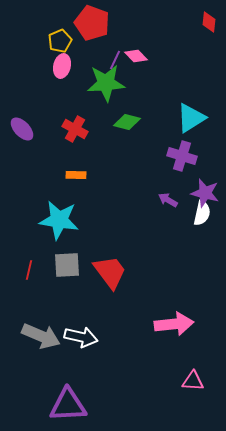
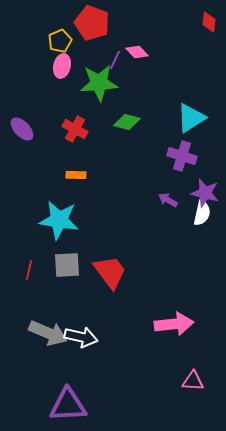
pink diamond: moved 1 px right, 4 px up
green star: moved 7 px left
gray arrow: moved 7 px right, 3 px up
